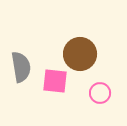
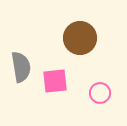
brown circle: moved 16 px up
pink square: rotated 12 degrees counterclockwise
